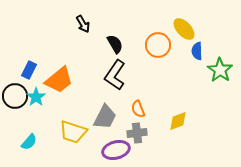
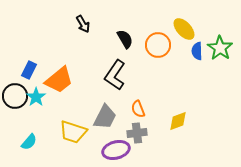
black semicircle: moved 10 px right, 5 px up
green star: moved 22 px up
